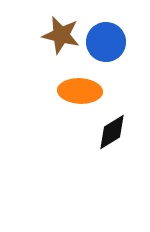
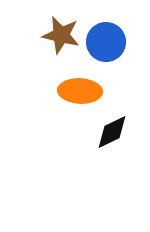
black diamond: rotated 6 degrees clockwise
